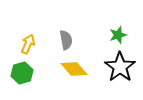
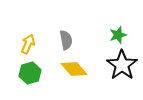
black star: moved 2 px right, 2 px up
green hexagon: moved 8 px right
